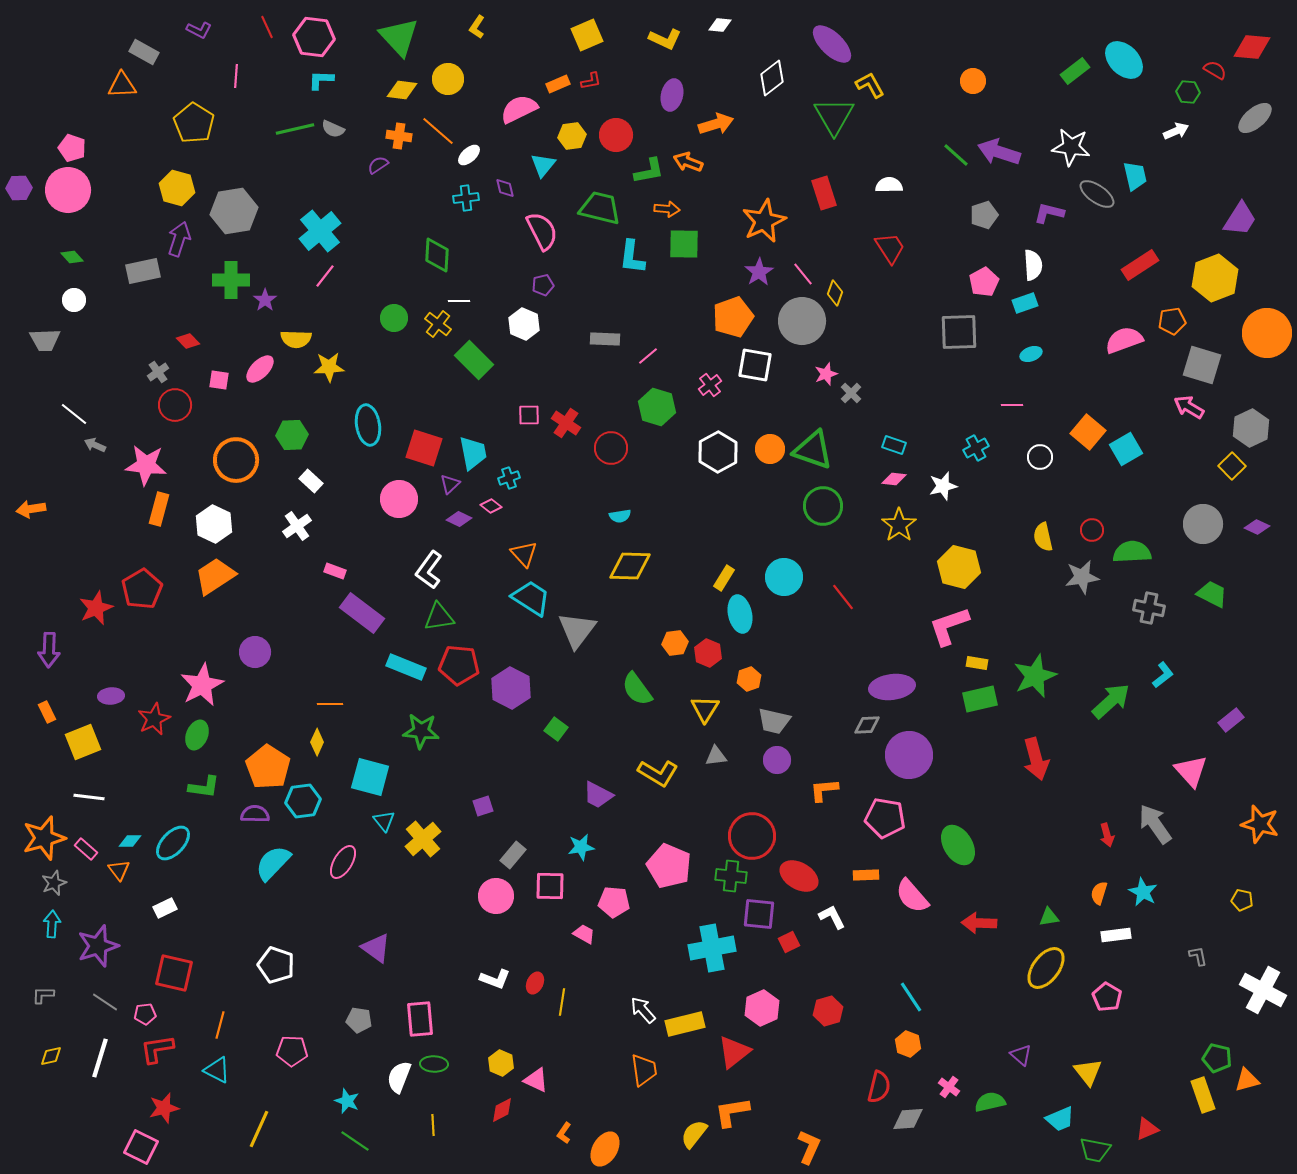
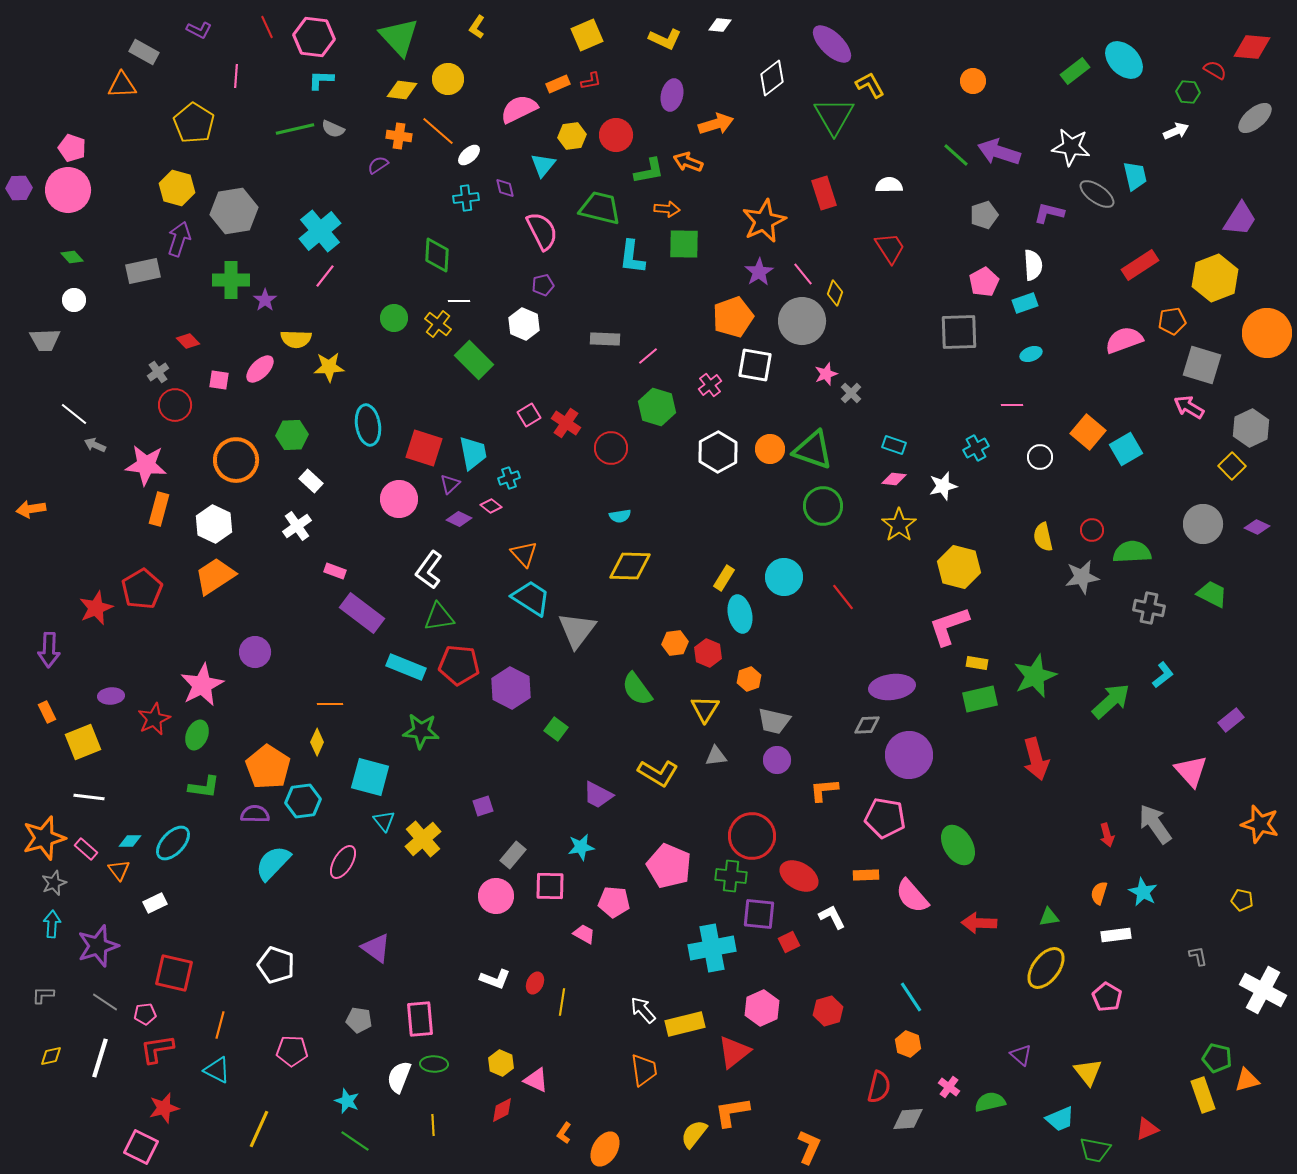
pink square at (529, 415): rotated 30 degrees counterclockwise
white rectangle at (165, 908): moved 10 px left, 5 px up
